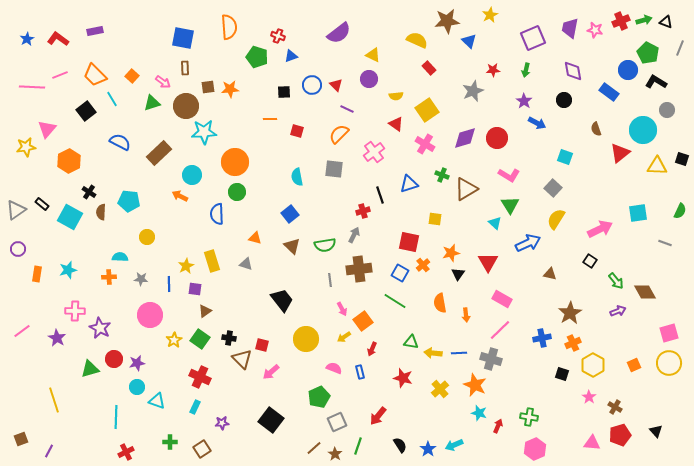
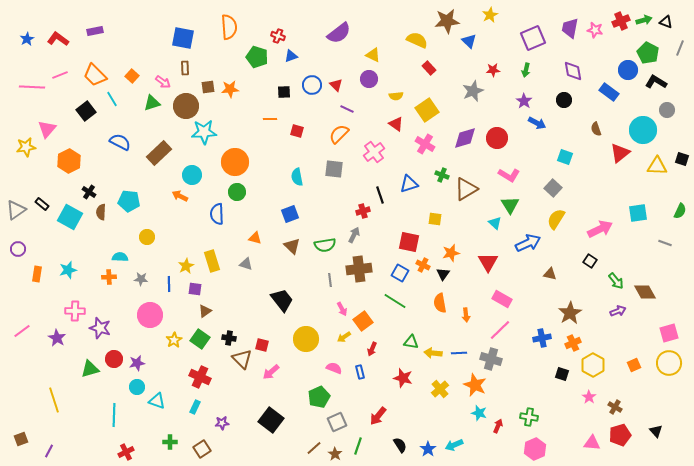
blue square at (290, 214): rotated 18 degrees clockwise
orange cross at (423, 265): rotated 24 degrees counterclockwise
black triangle at (458, 274): moved 15 px left
purple star at (100, 328): rotated 10 degrees counterclockwise
cyan line at (116, 417): moved 2 px left, 2 px up
